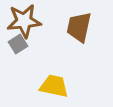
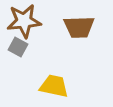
brown trapezoid: rotated 104 degrees counterclockwise
gray square: moved 3 px down; rotated 30 degrees counterclockwise
